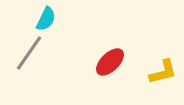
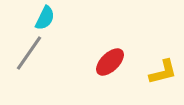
cyan semicircle: moved 1 px left, 1 px up
